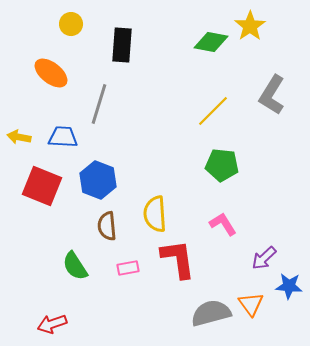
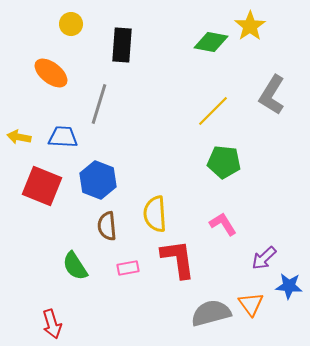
green pentagon: moved 2 px right, 3 px up
red arrow: rotated 88 degrees counterclockwise
